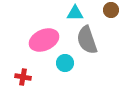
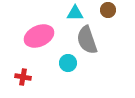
brown circle: moved 3 px left
pink ellipse: moved 5 px left, 4 px up
cyan circle: moved 3 px right
